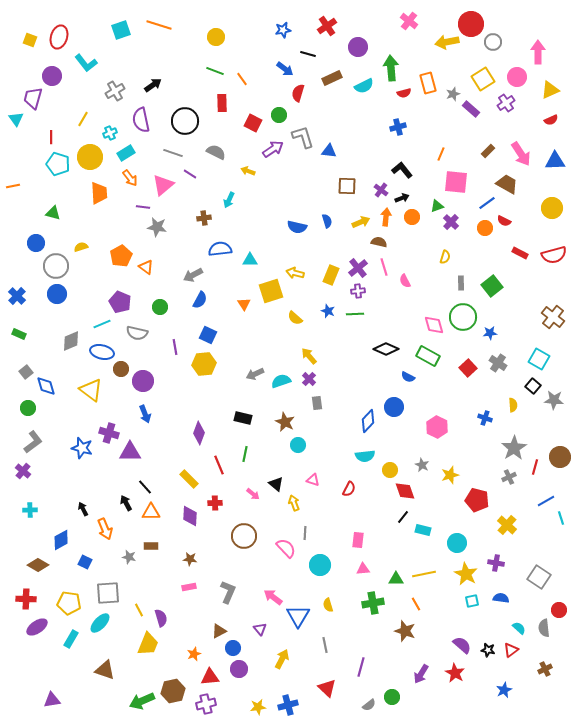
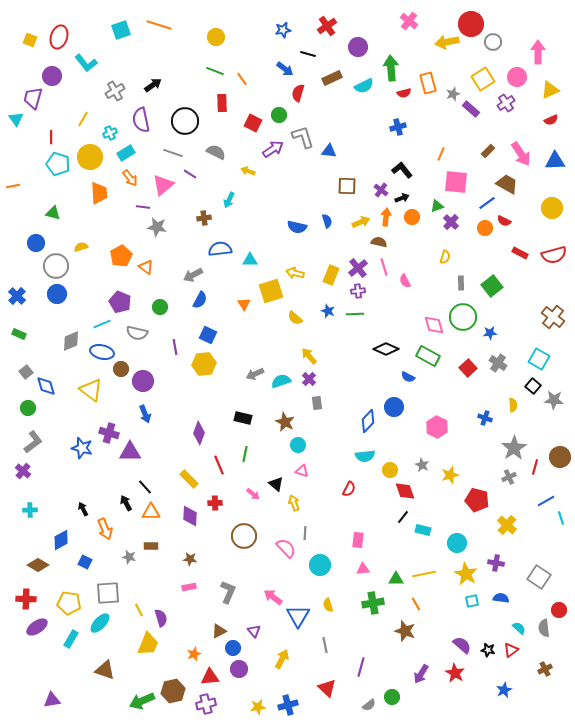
pink triangle at (313, 480): moved 11 px left, 9 px up
purple triangle at (260, 629): moved 6 px left, 2 px down
